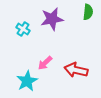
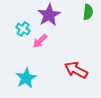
purple star: moved 3 px left, 4 px up; rotated 20 degrees counterclockwise
pink arrow: moved 5 px left, 22 px up
red arrow: rotated 15 degrees clockwise
cyan star: moved 1 px left, 3 px up
